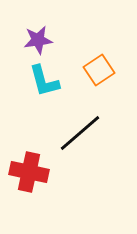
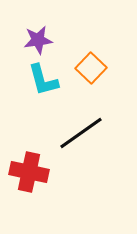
orange square: moved 8 px left, 2 px up; rotated 12 degrees counterclockwise
cyan L-shape: moved 1 px left, 1 px up
black line: moved 1 px right; rotated 6 degrees clockwise
